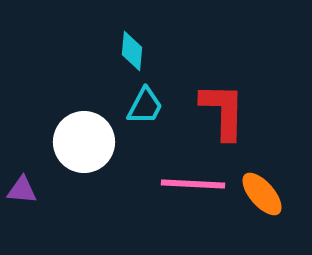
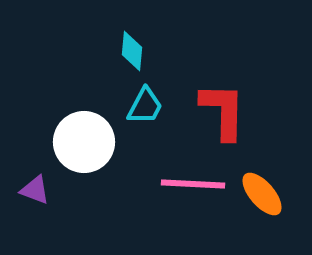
purple triangle: moved 13 px right; rotated 16 degrees clockwise
